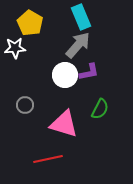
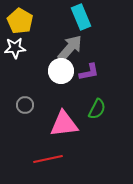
yellow pentagon: moved 10 px left, 2 px up
gray arrow: moved 8 px left, 3 px down
white circle: moved 4 px left, 4 px up
green semicircle: moved 3 px left
pink triangle: rotated 24 degrees counterclockwise
